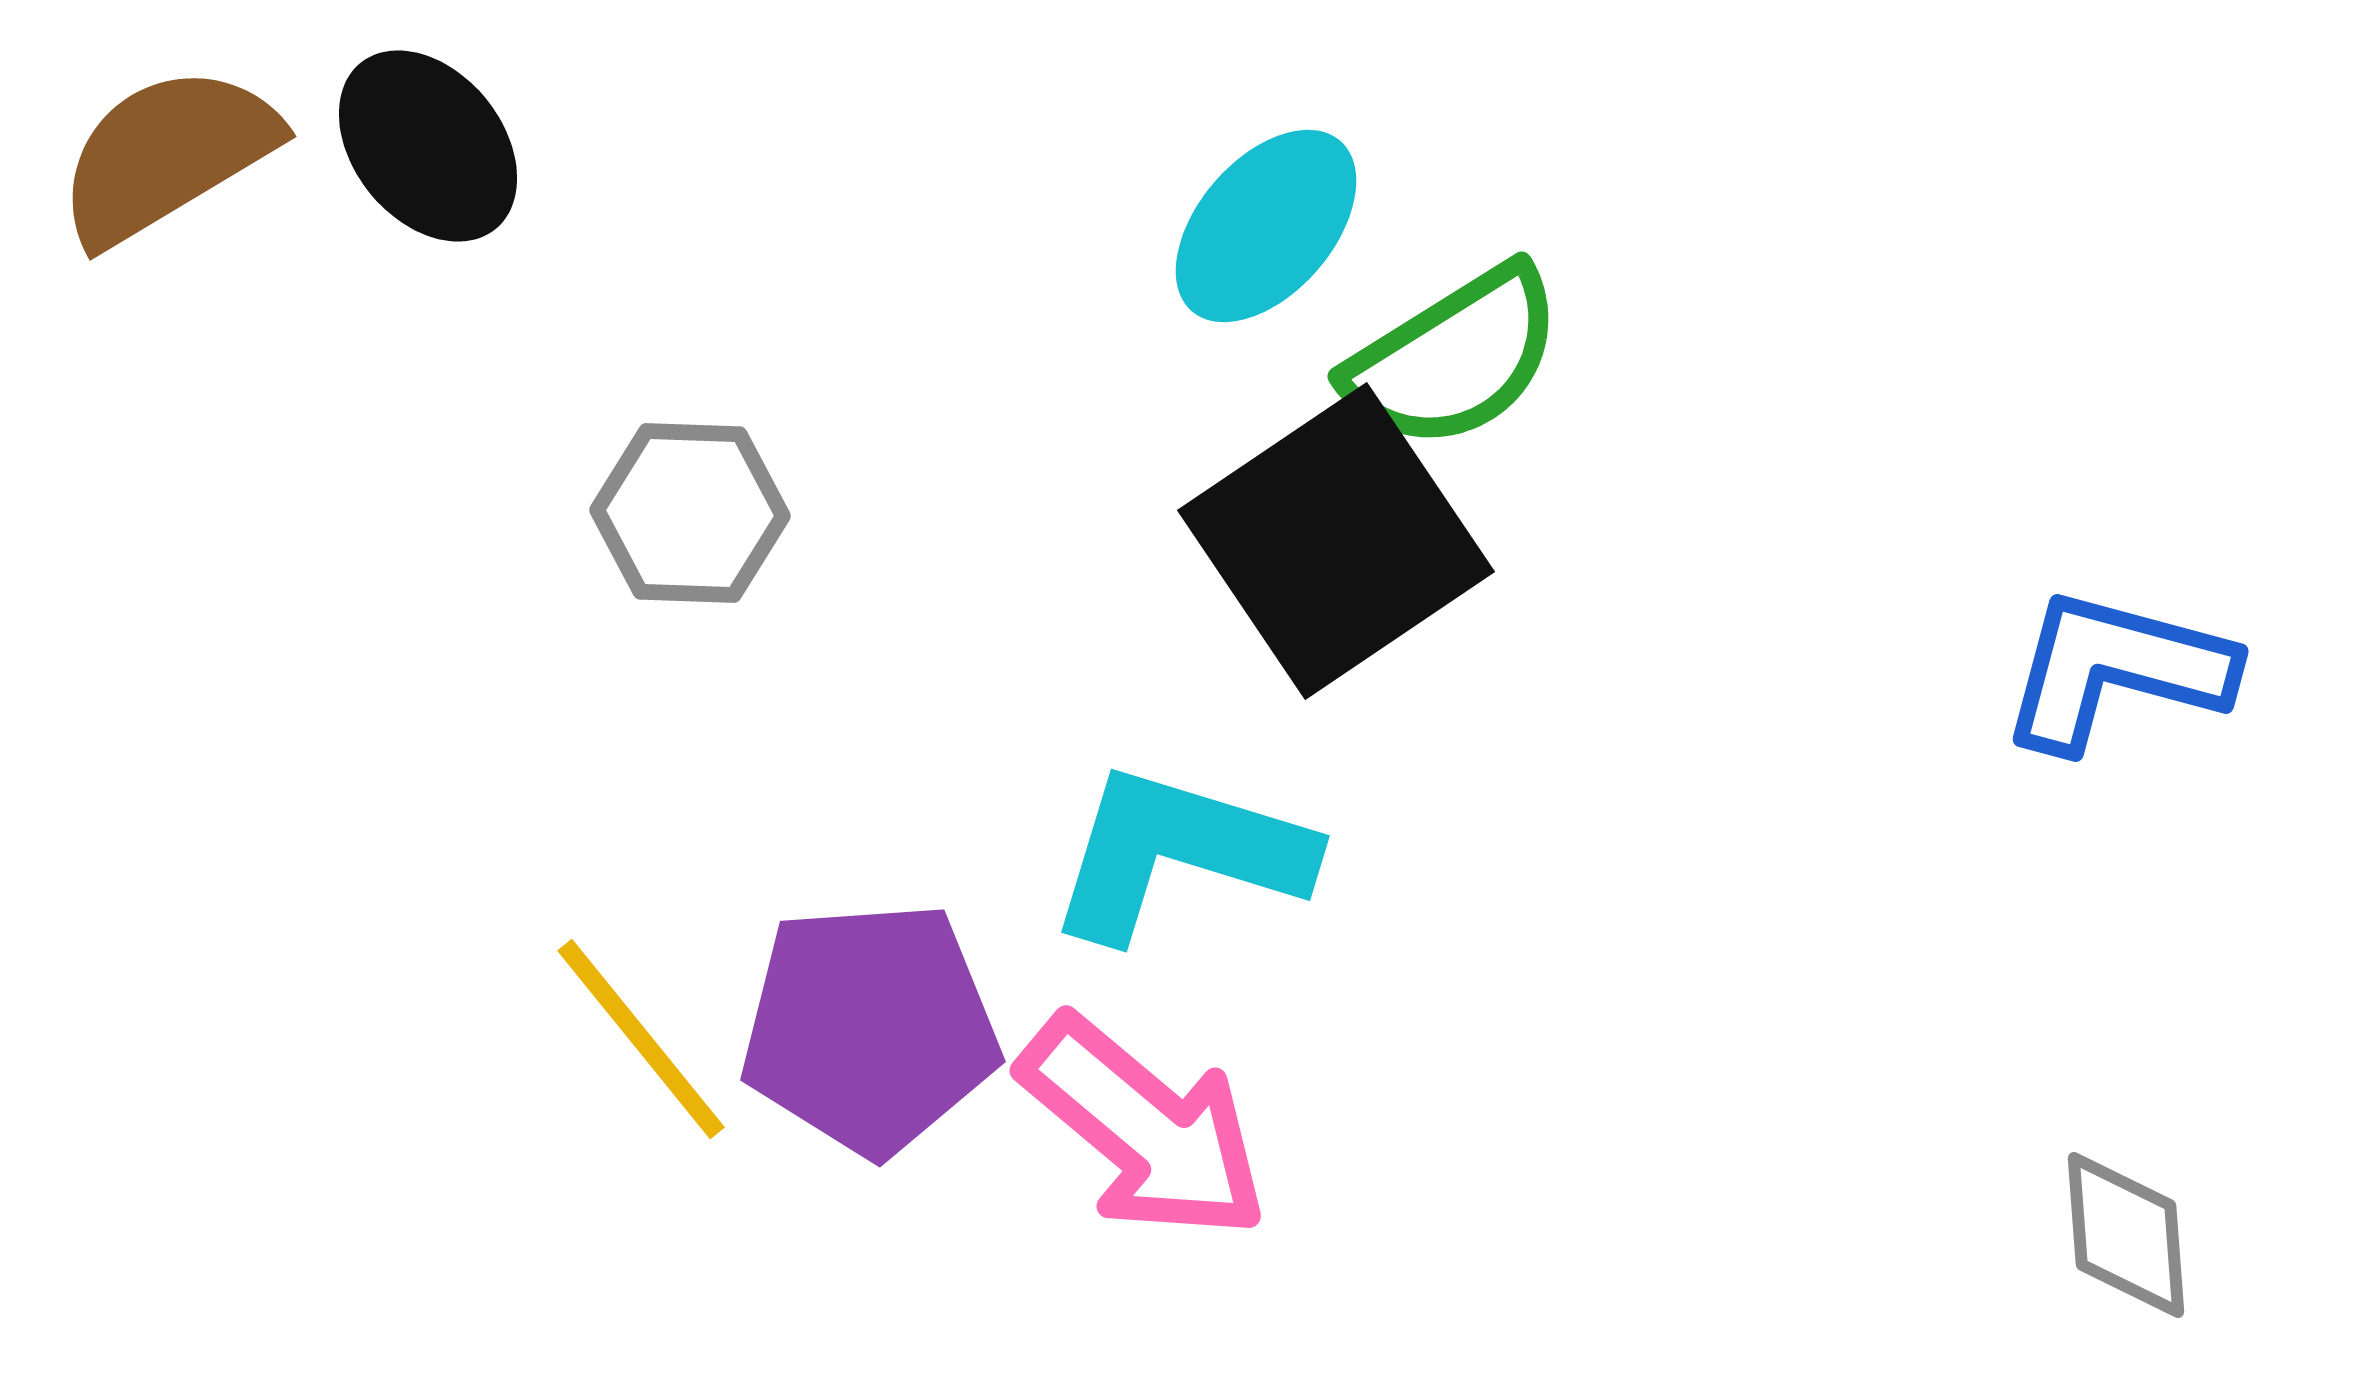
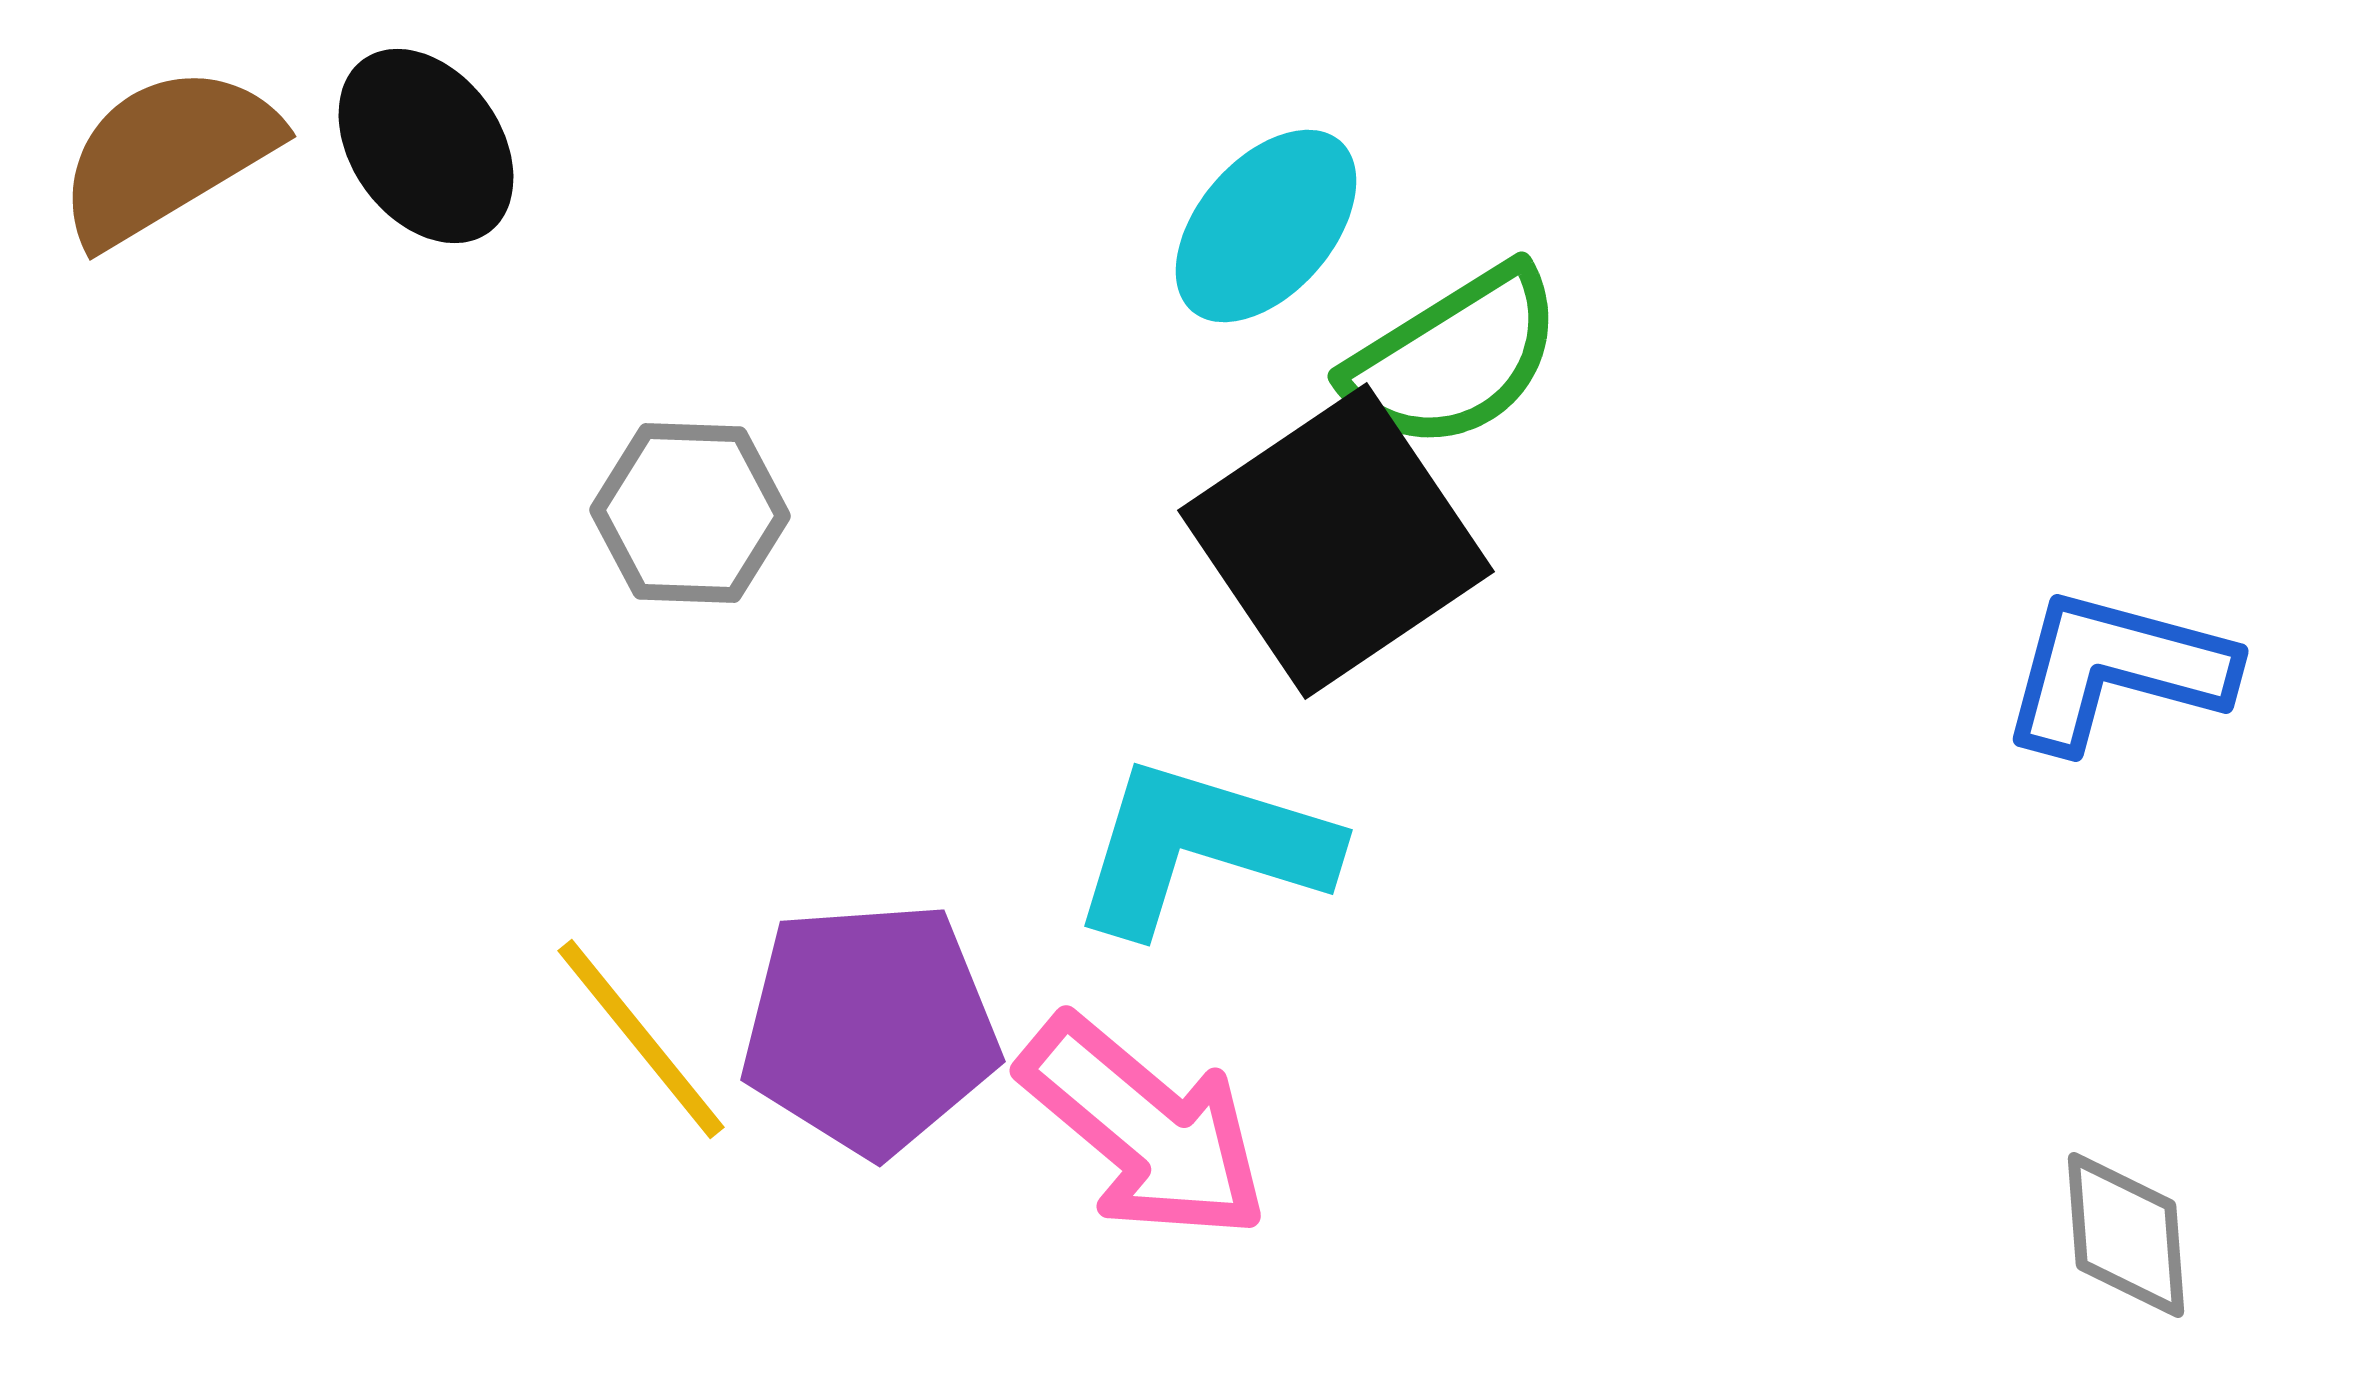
black ellipse: moved 2 px left; rotated 3 degrees clockwise
cyan L-shape: moved 23 px right, 6 px up
